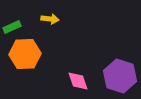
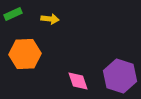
green rectangle: moved 1 px right, 13 px up
